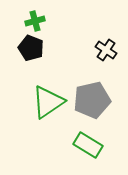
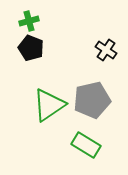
green cross: moved 6 px left
green triangle: moved 1 px right, 3 px down
green rectangle: moved 2 px left
